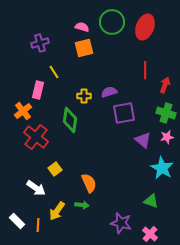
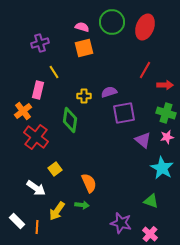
red line: rotated 30 degrees clockwise
red arrow: rotated 70 degrees clockwise
orange line: moved 1 px left, 2 px down
